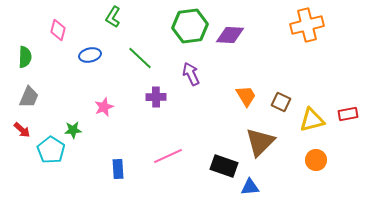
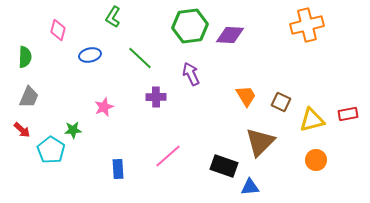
pink line: rotated 16 degrees counterclockwise
